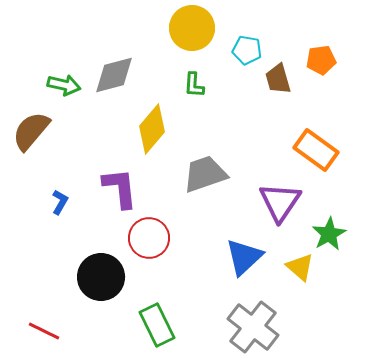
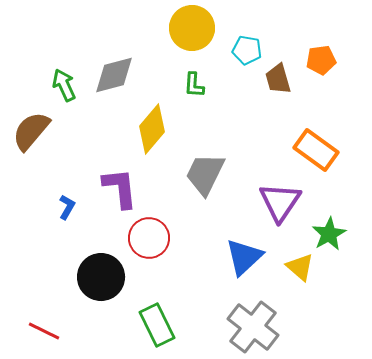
green arrow: rotated 128 degrees counterclockwise
gray trapezoid: rotated 45 degrees counterclockwise
blue L-shape: moved 7 px right, 5 px down
